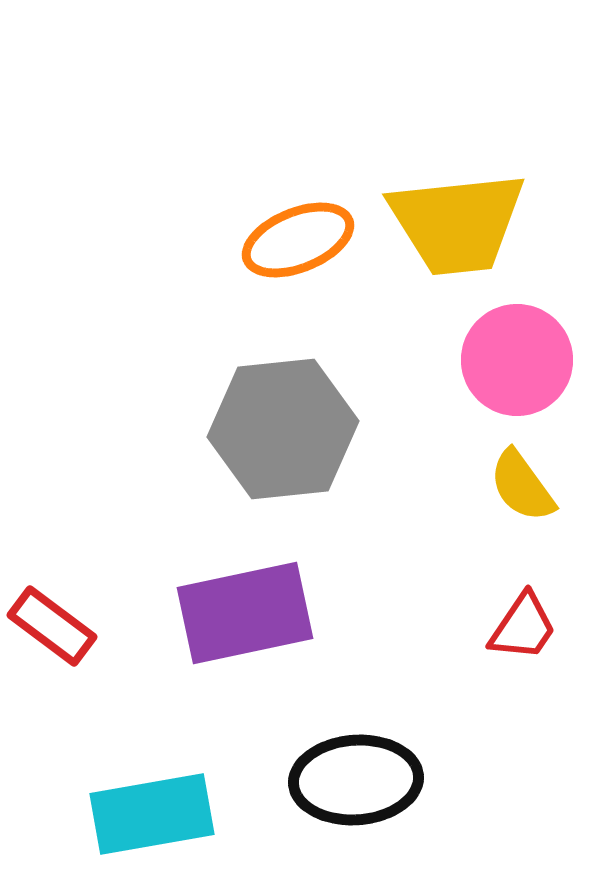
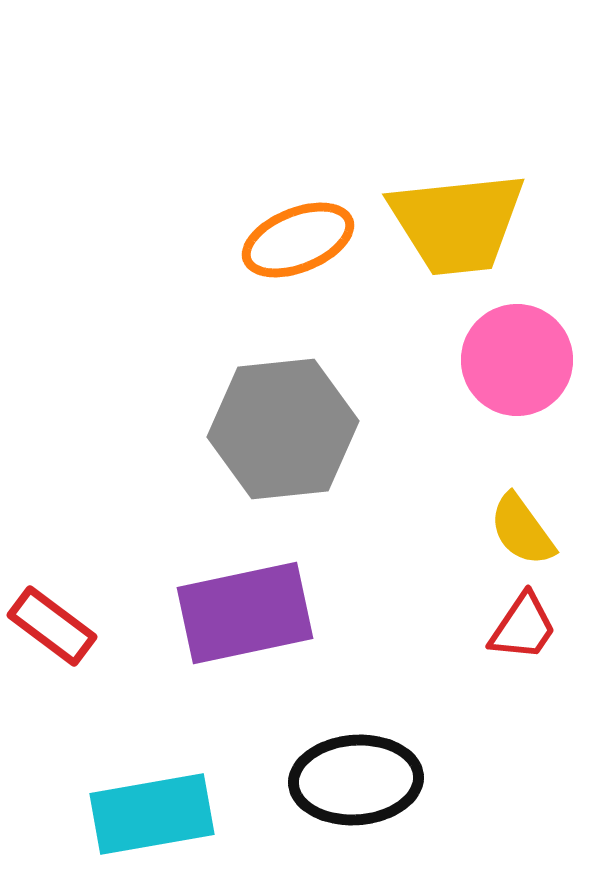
yellow semicircle: moved 44 px down
